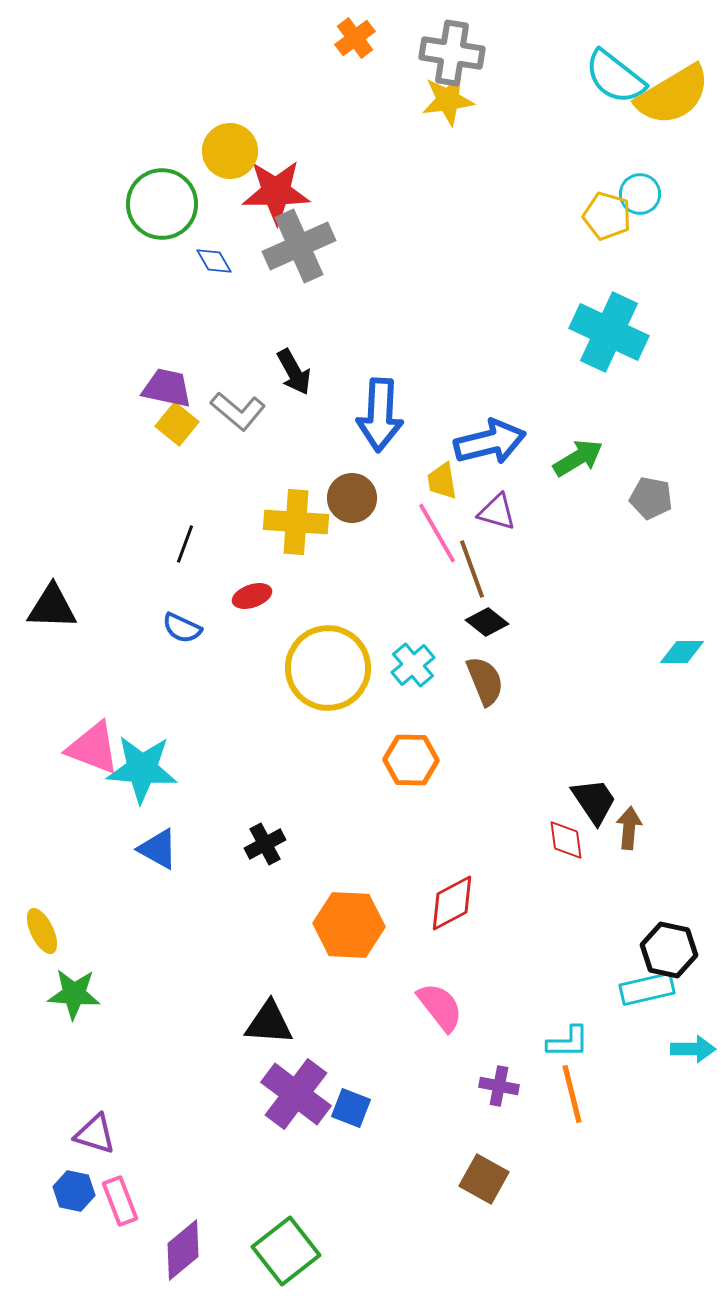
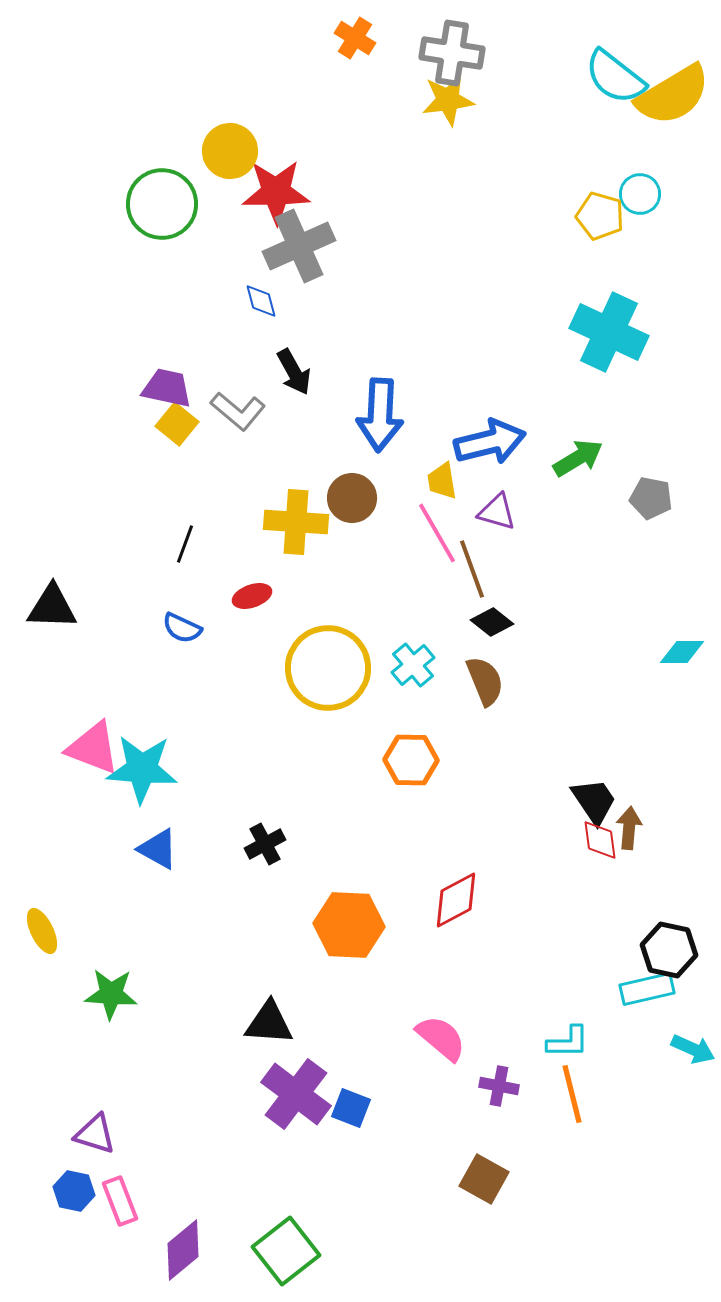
orange cross at (355, 38): rotated 21 degrees counterclockwise
yellow pentagon at (607, 216): moved 7 px left
blue diamond at (214, 261): moved 47 px right, 40 px down; rotated 15 degrees clockwise
black diamond at (487, 622): moved 5 px right
red diamond at (566, 840): moved 34 px right
red diamond at (452, 903): moved 4 px right, 3 px up
green star at (74, 994): moved 37 px right
pink semicircle at (440, 1007): moved 1 px right, 31 px down; rotated 12 degrees counterclockwise
cyan arrow at (693, 1049): rotated 24 degrees clockwise
